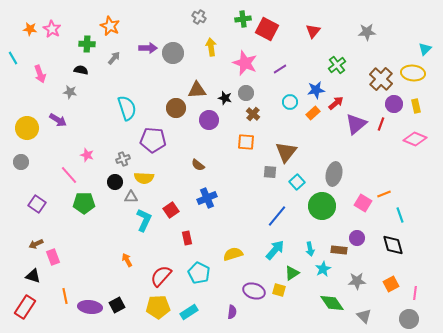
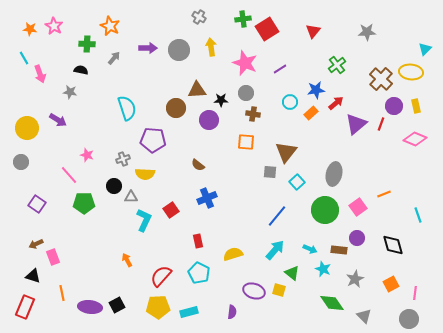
pink star at (52, 29): moved 2 px right, 3 px up
red square at (267, 29): rotated 30 degrees clockwise
gray circle at (173, 53): moved 6 px right, 3 px up
cyan line at (13, 58): moved 11 px right
yellow ellipse at (413, 73): moved 2 px left, 1 px up
black star at (225, 98): moved 4 px left, 2 px down; rotated 16 degrees counterclockwise
purple circle at (394, 104): moved 2 px down
orange rectangle at (313, 113): moved 2 px left
brown cross at (253, 114): rotated 32 degrees counterclockwise
yellow semicircle at (144, 178): moved 1 px right, 4 px up
black circle at (115, 182): moved 1 px left, 4 px down
pink square at (363, 203): moved 5 px left, 4 px down; rotated 24 degrees clockwise
green circle at (322, 206): moved 3 px right, 4 px down
cyan line at (400, 215): moved 18 px right
red rectangle at (187, 238): moved 11 px right, 3 px down
cyan arrow at (310, 249): rotated 56 degrees counterclockwise
cyan star at (323, 269): rotated 21 degrees counterclockwise
green triangle at (292, 273): rotated 49 degrees counterclockwise
gray star at (357, 281): moved 2 px left, 2 px up; rotated 24 degrees counterclockwise
orange line at (65, 296): moved 3 px left, 3 px up
red rectangle at (25, 307): rotated 10 degrees counterclockwise
cyan rectangle at (189, 312): rotated 18 degrees clockwise
